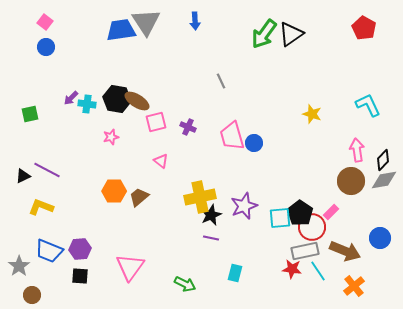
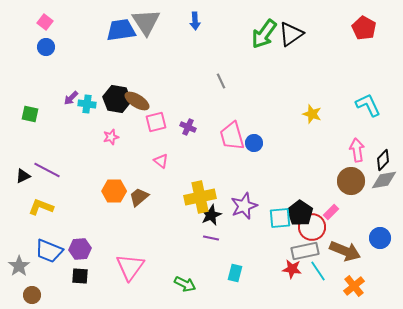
green square at (30, 114): rotated 24 degrees clockwise
